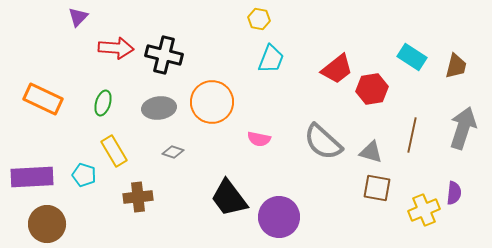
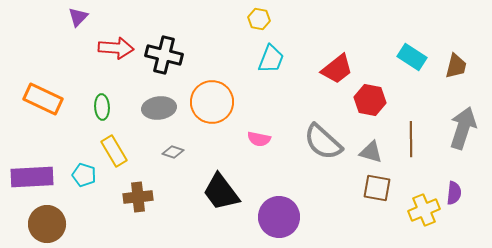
red hexagon: moved 2 px left, 11 px down; rotated 20 degrees clockwise
green ellipse: moved 1 px left, 4 px down; rotated 20 degrees counterclockwise
brown line: moved 1 px left, 4 px down; rotated 12 degrees counterclockwise
black trapezoid: moved 8 px left, 6 px up
